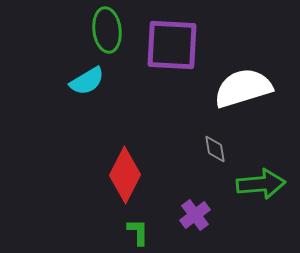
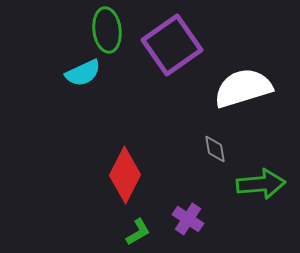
purple square: rotated 38 degrees counterclockwise
cyan semicircle: moved 4 px left, 8 px up; rotated 6 degrees clockwise
purple cross: moved 7 px left, 4 px down; rotated 20 degrees counterclockwise
green L-shape: rotated 60 degrees clockwise
